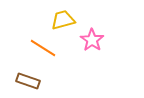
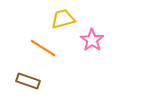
yellow trapezoid: moved 1 px up
